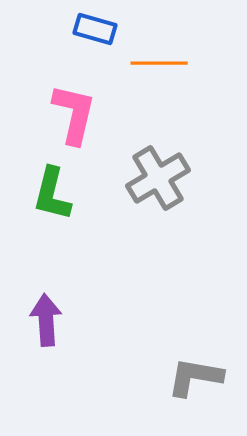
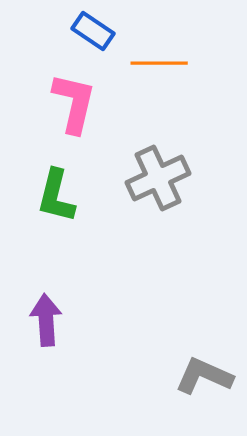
blue rectangle: moved 2 px left, 2 px down; rotated 18 degrees clockwise
pink L-shape: moved 11 px up
gray cross: rotated 6 degrees clockwise
green L-shape: moved 4 px right, 2 px down
gray L-shape: moved 9 px right, 1 px up; rotated 14 degrees clockwise
